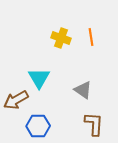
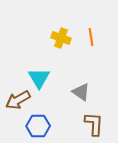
gray triangle: moved 2 px left, 2 px down
brown arrow: moved 2 px right
